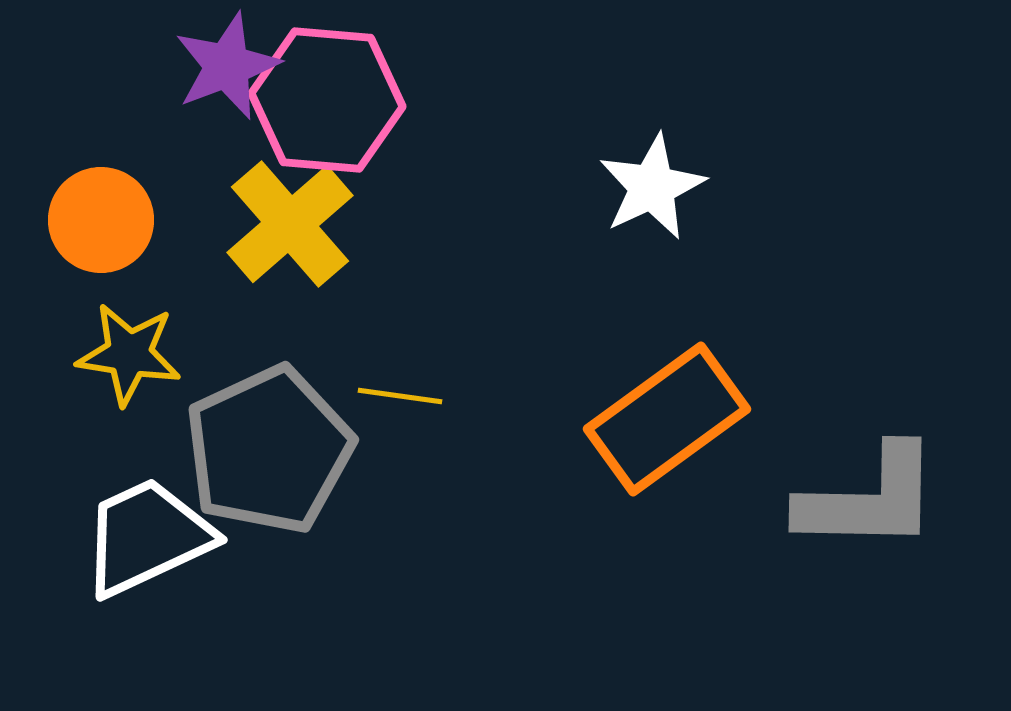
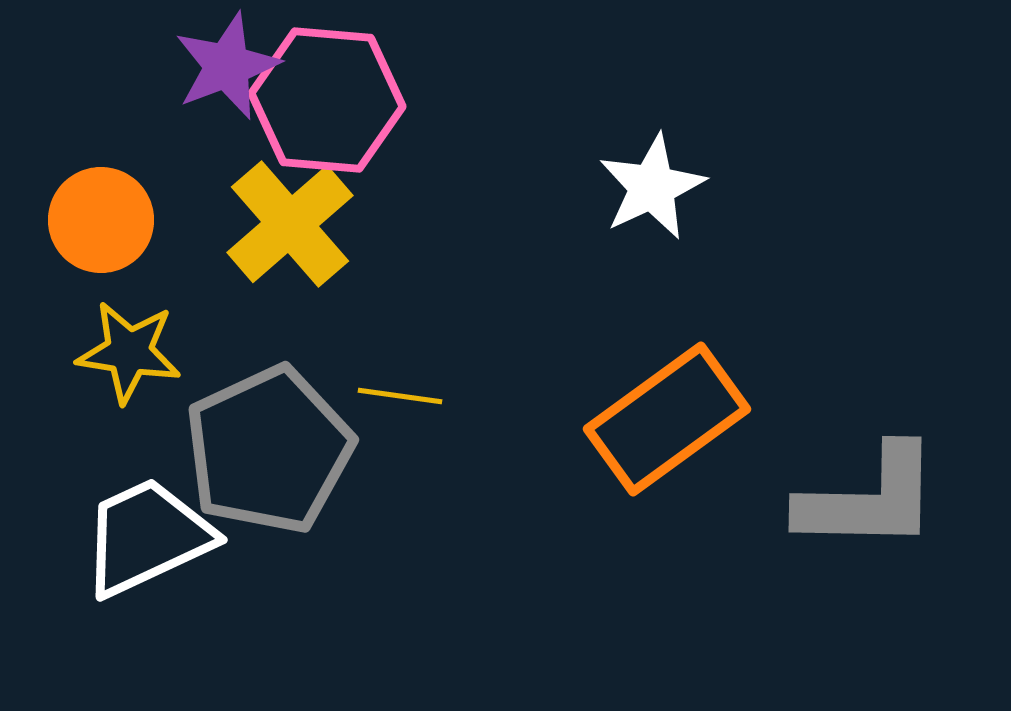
yellow star: moved 2 px up
